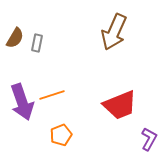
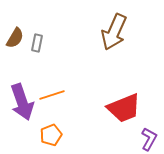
red trapezoid: moved 4 px right, 3 px down
orange pentagon: moved 10 px left
